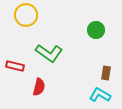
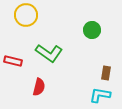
green circle: moved 4 px left
red rectangle: moved 2 px left, 5 px up
cyan L-shape: rotated 20 degrees counterclockwise
